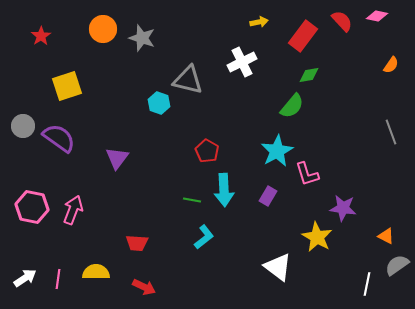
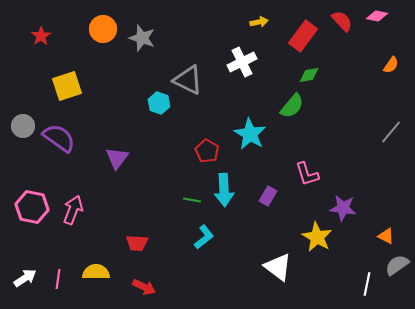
gray triangle: rotated 12 degrees clockwise
gray line: rotated 60 degrees clockwise
cyan star: moved 27 px left, 17 px up; rotated 12 degrees counterclockwise
